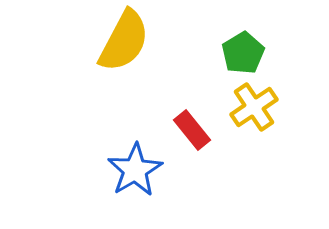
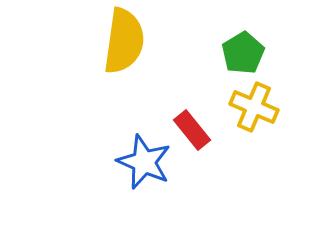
yellow semicircle: rotated 20 degrees counterclockwise
yellow cross: rotated 33 degrees counterclockwise
blue star: moved 9 px right, 8 px up; rotated 18 degrees counterclockwise
